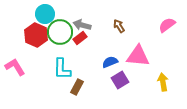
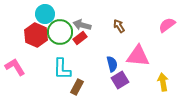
blue semicircle: moved 2 px right, 2 px down; rotated 98 degrees clockwise
